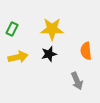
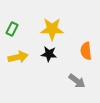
black star: rotated 21 degrees clockwise
gray arrow: rotated 30 degrees counterclockwise
